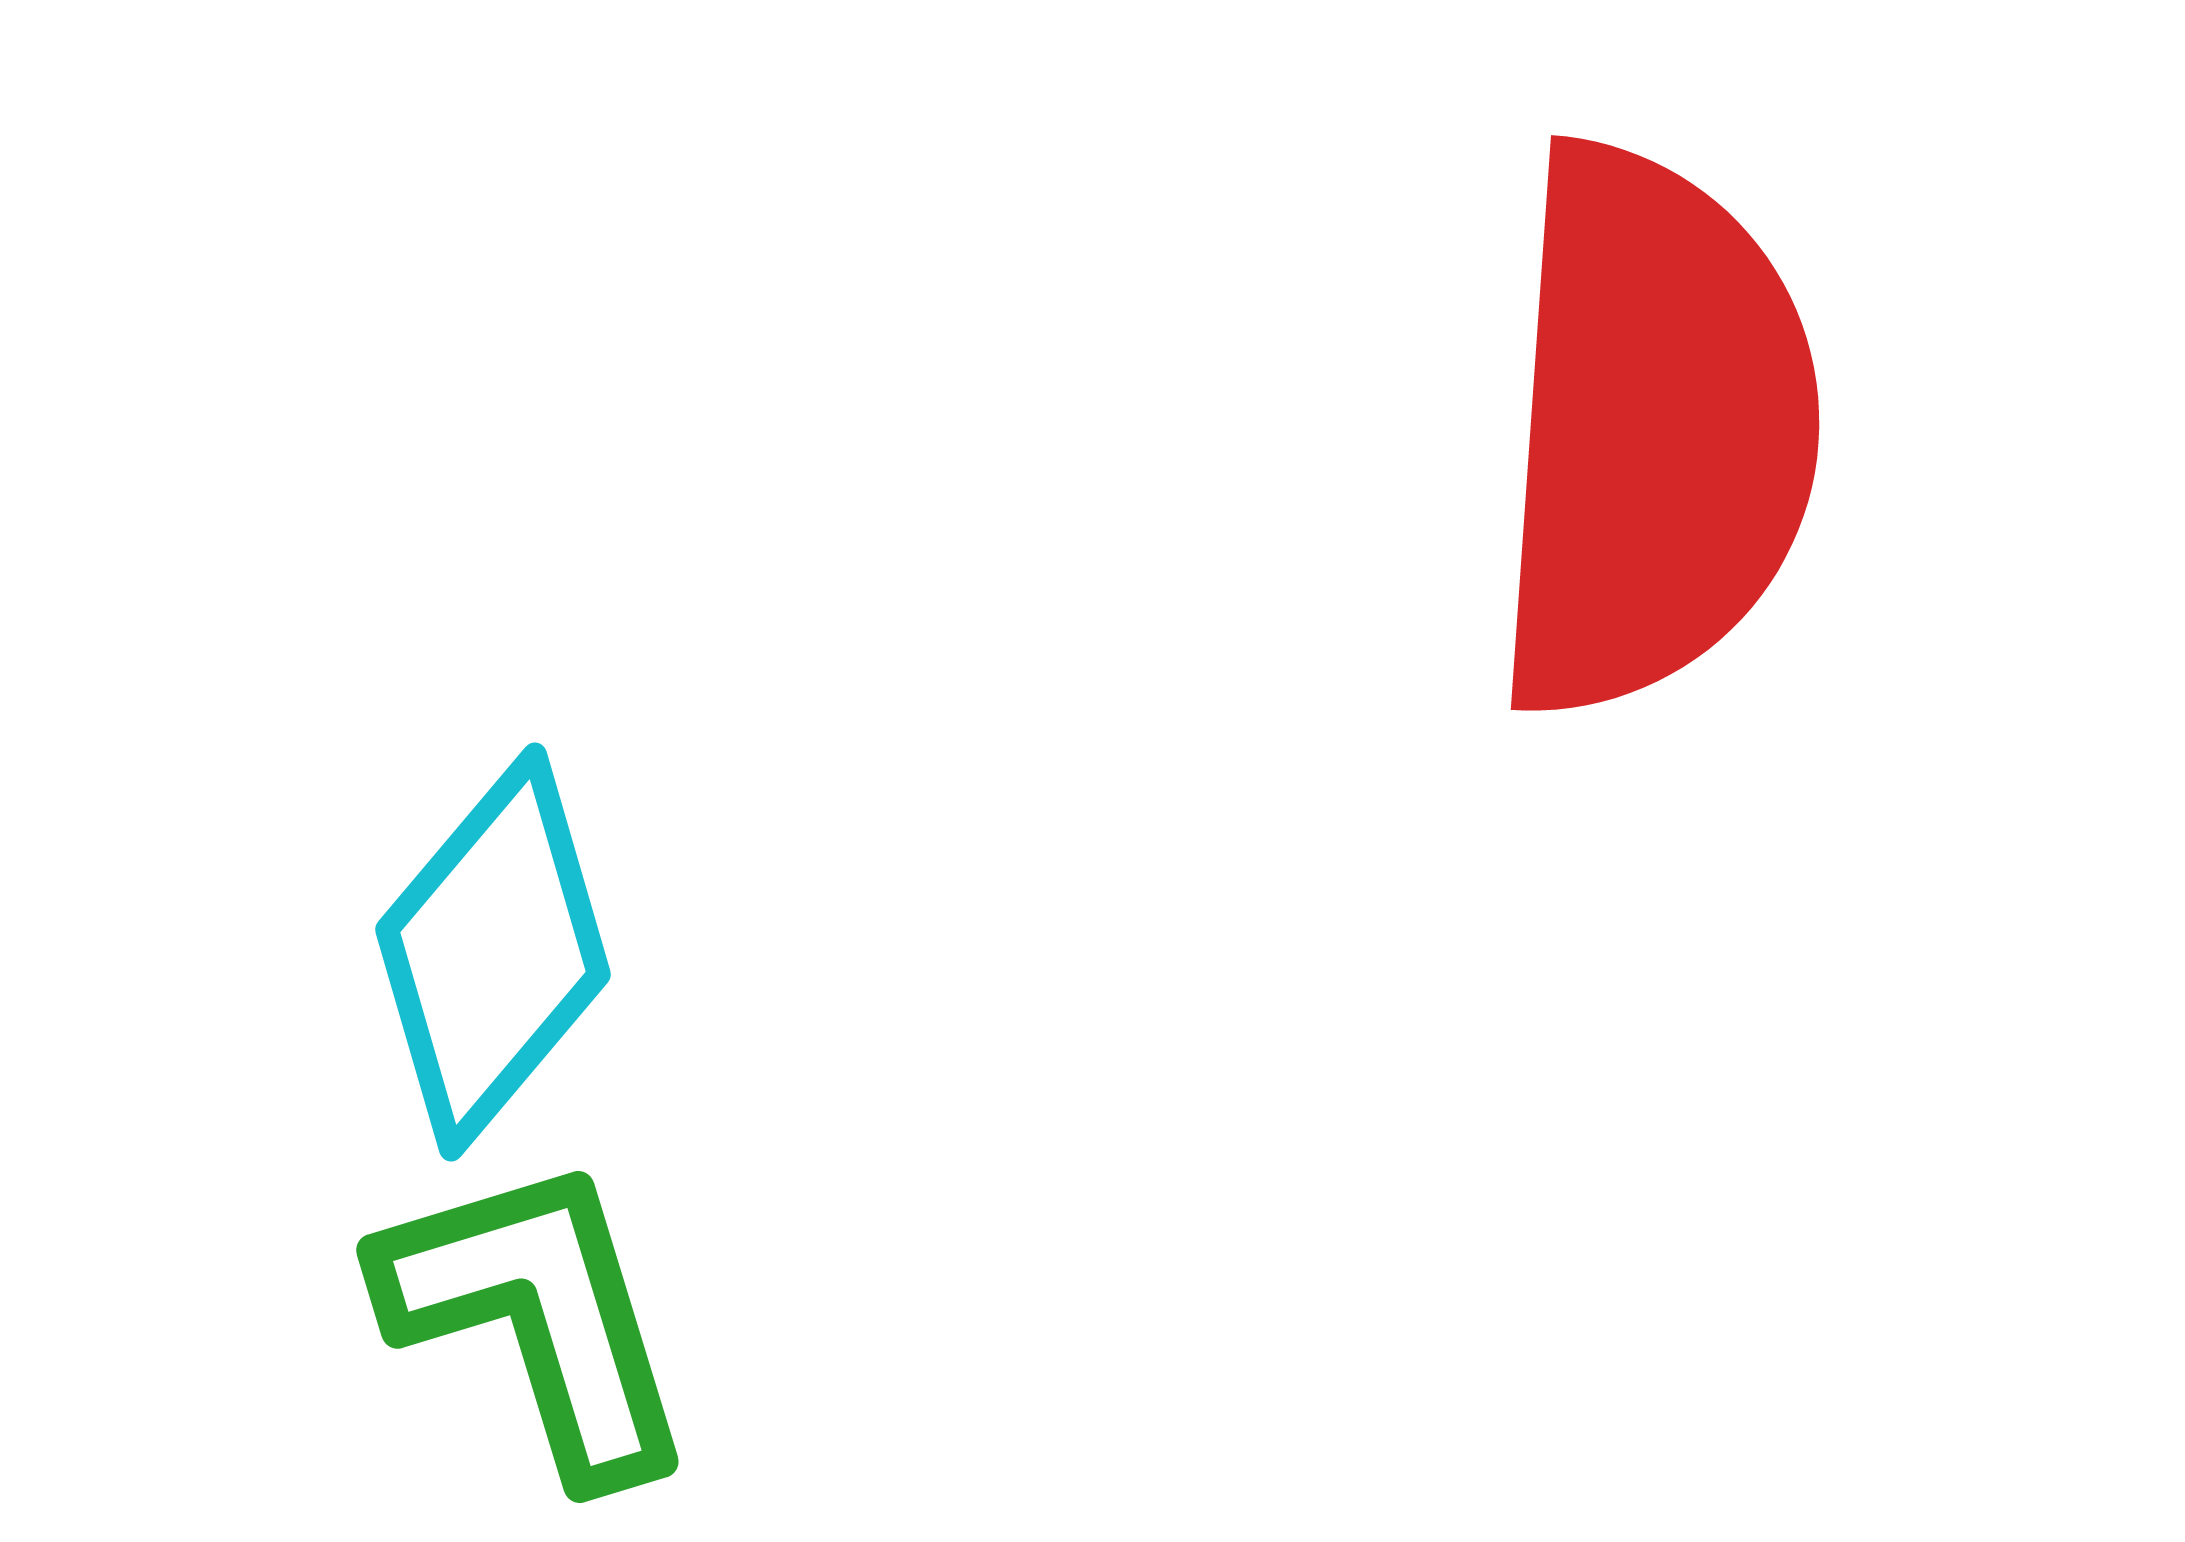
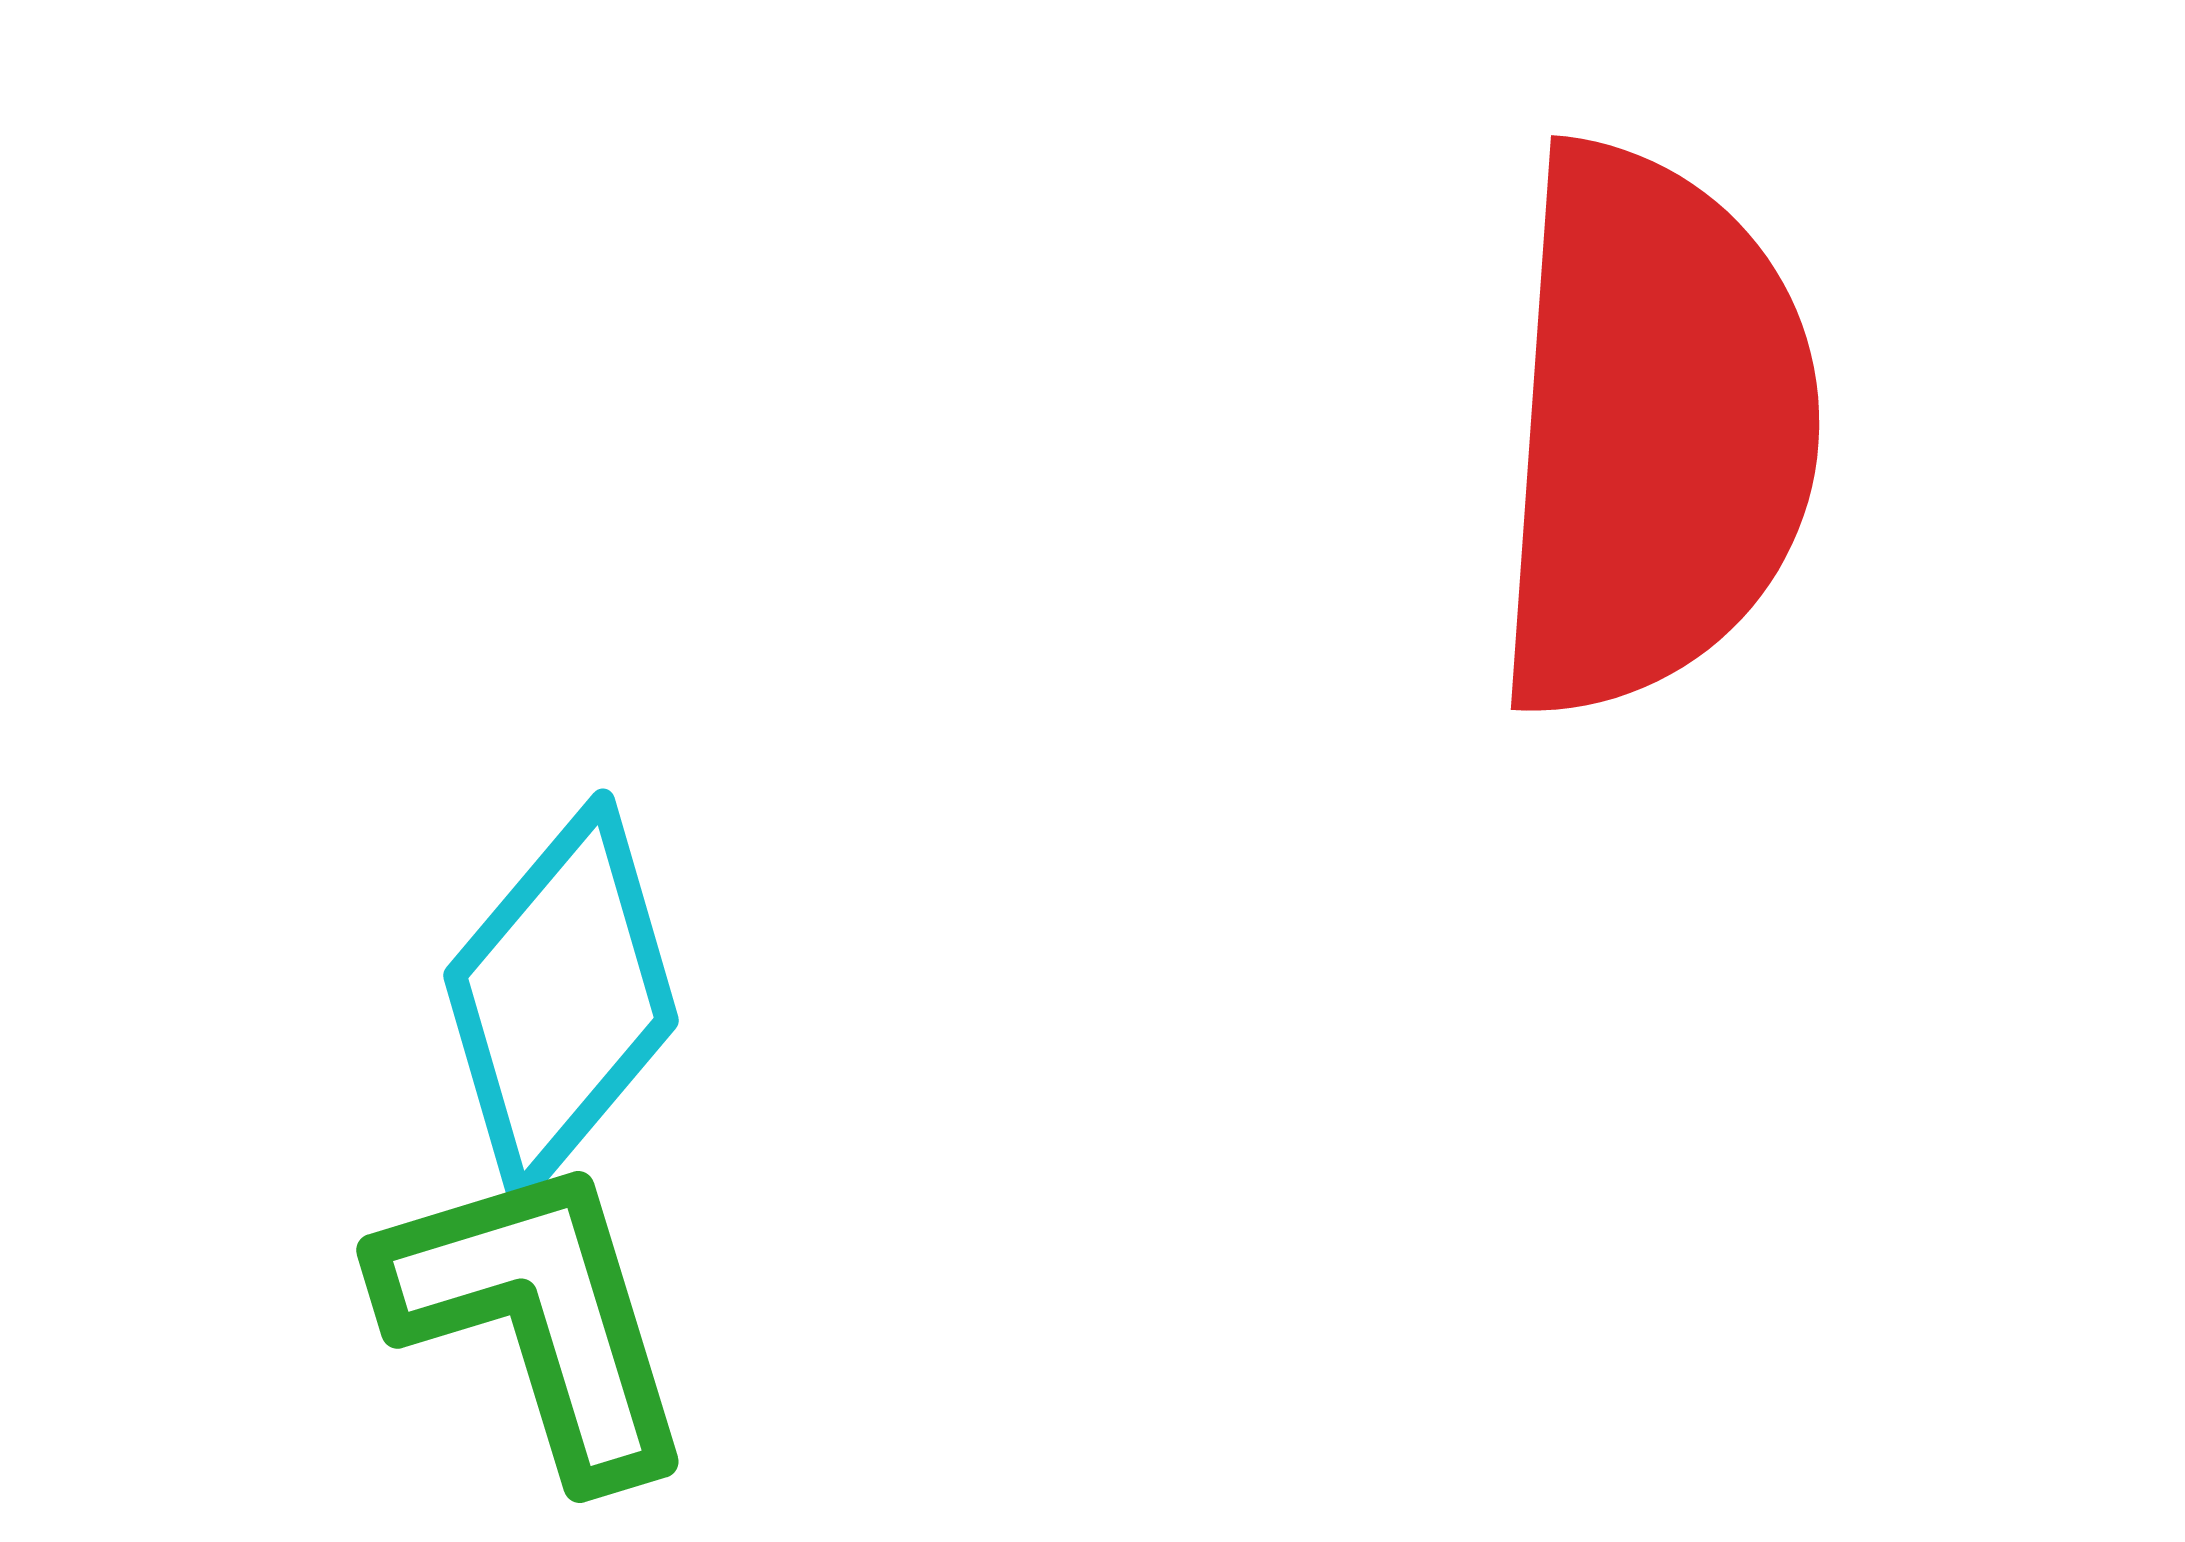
cyan diamond: moved 68 px right, 46 px down
